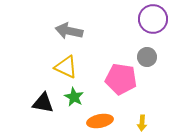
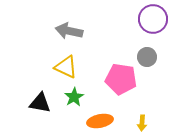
green star: rotated 12 degrees clockwise
black triangle: moved 3 px left
